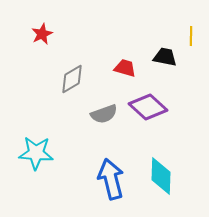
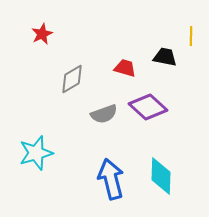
cyan star: rotated 20 degrees counterclockwise
